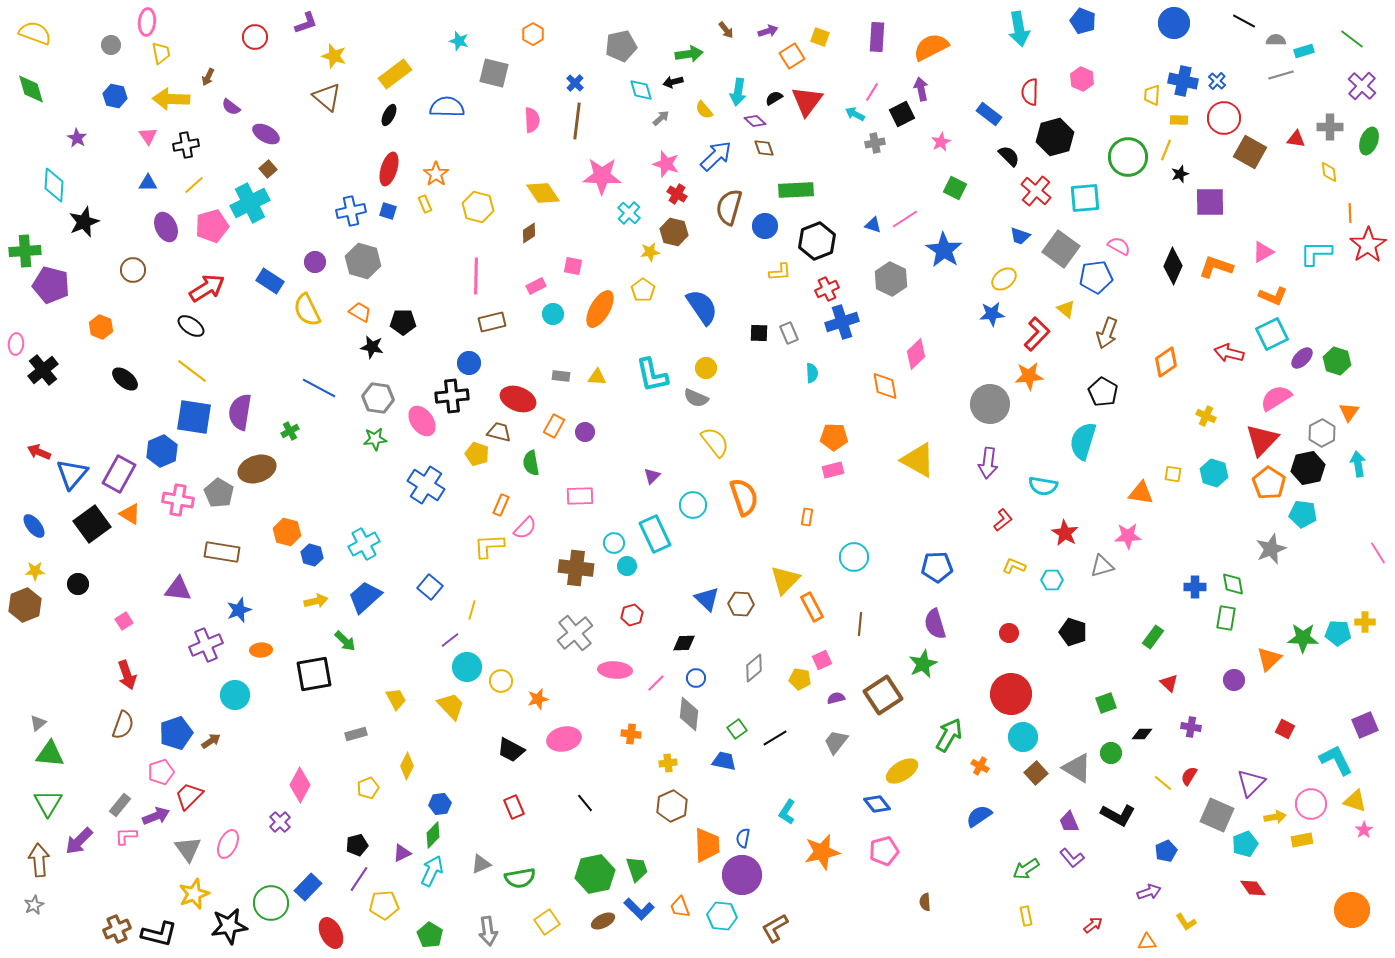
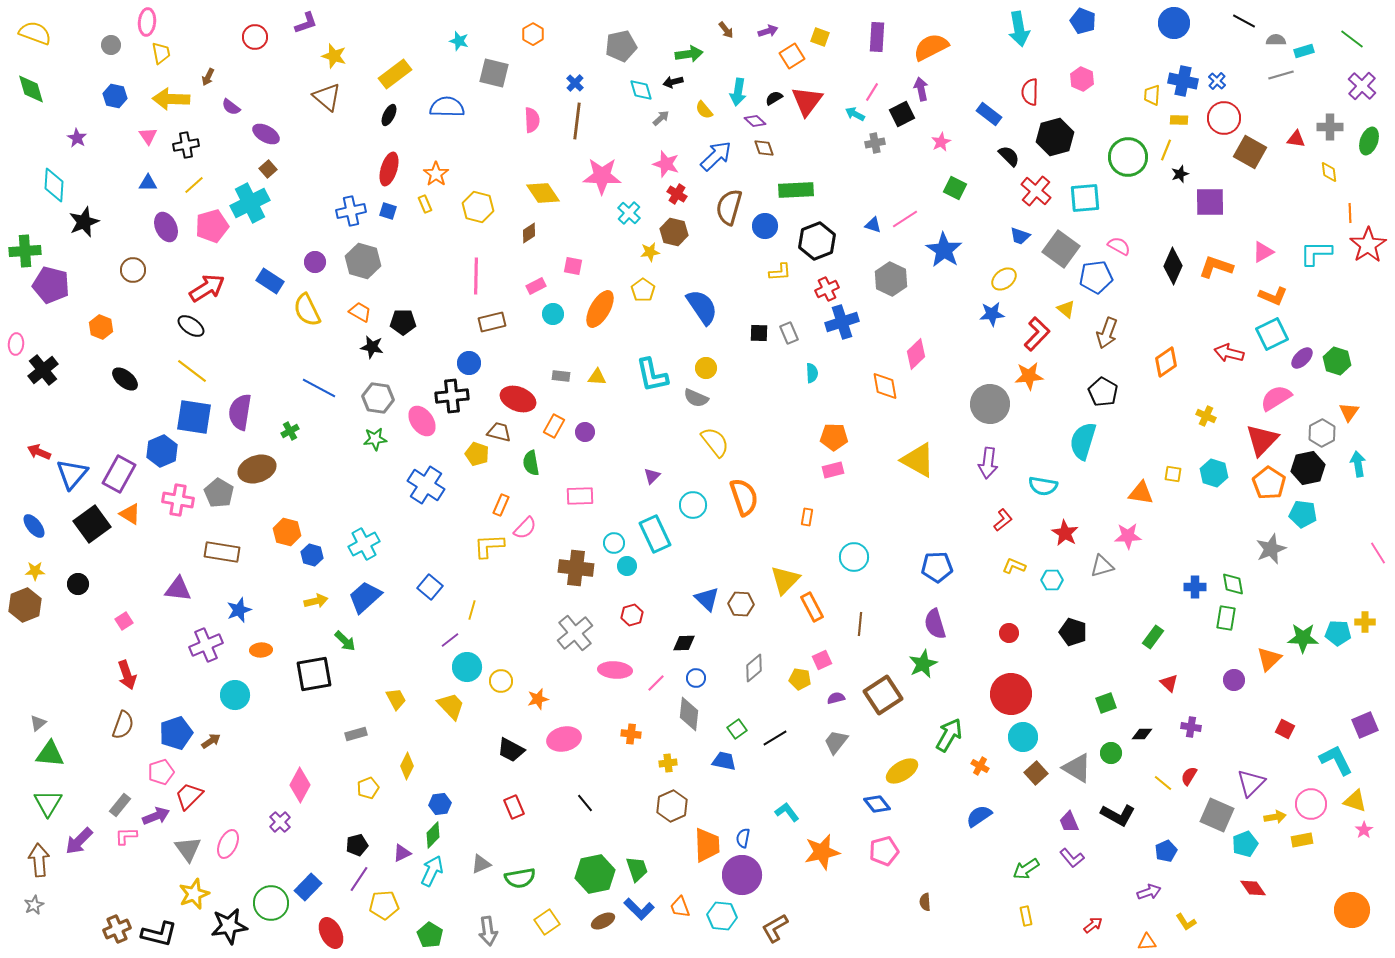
cyan L-shape at (787, 812): rotated 110 degrees clockwise
